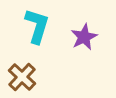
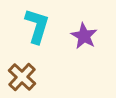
purple star: moved 1 px up; rotated 16 degrees counterclockwise
